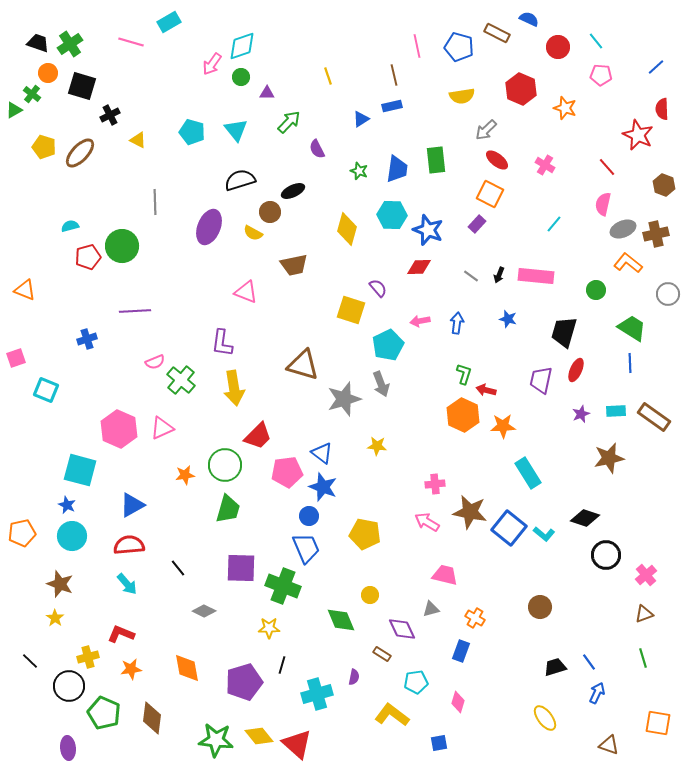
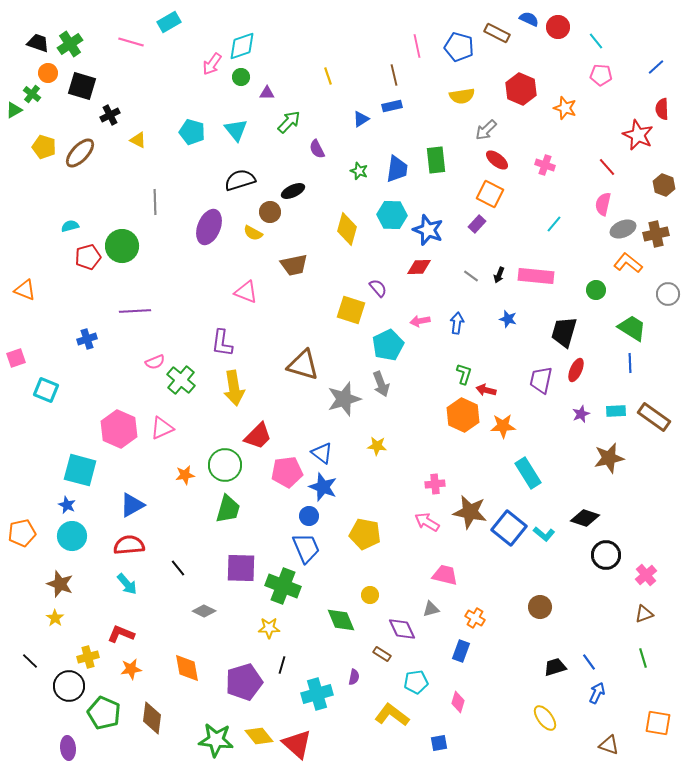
red circle at (558, 47): moved 20 px up
pink cross at (545, 165): rotated 12 degrees counterclockwise
